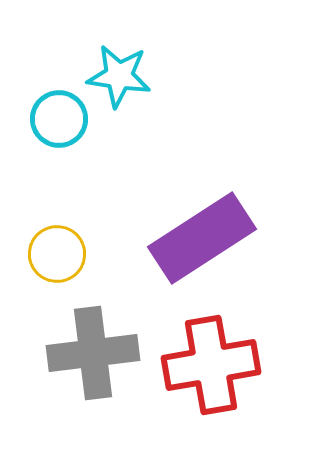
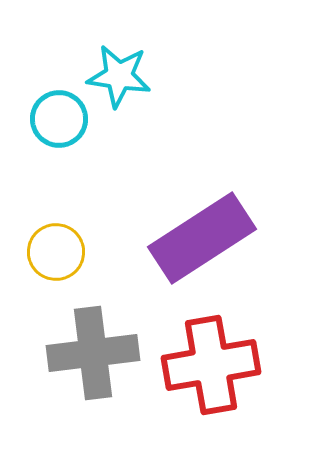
yellow circle: moved 1 px left, 2 px up
